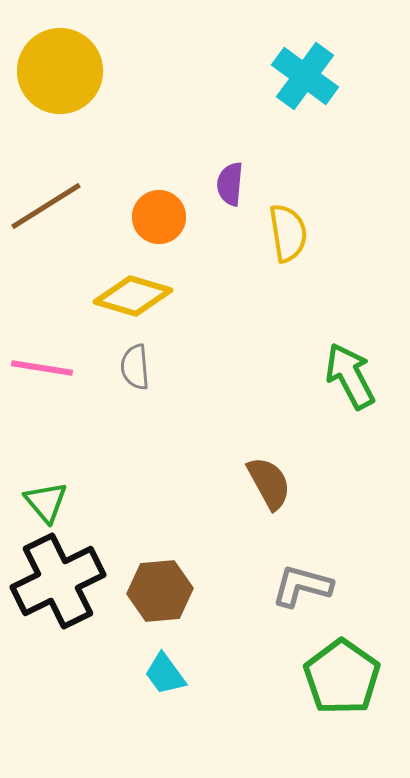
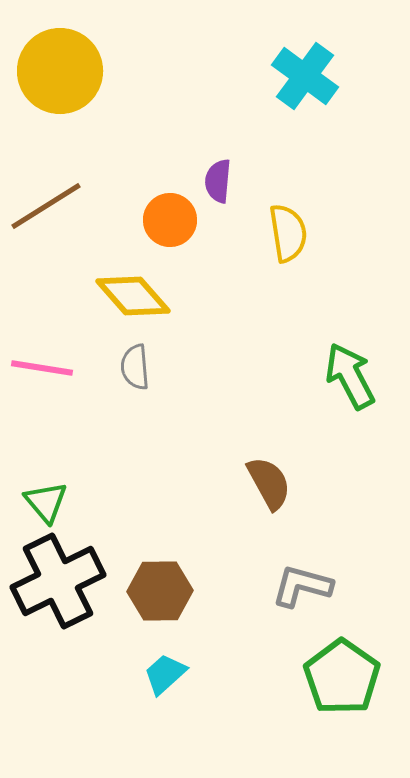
purple semicircle: moved 12 px left, 3 px up
orange circle: moved 11 px right, 3 px down
yellow diamond: rotated 32 degrees clockwise
brown hexagon: rotated 4 degrees clockwise
cyan trapezoid: rotated 84 degrees clockwise
